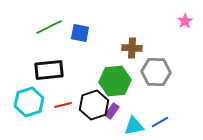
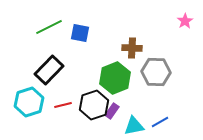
black rectangle: rotated 40 degrees counterclockwise
green hexagon: moved 3 px up; rotated 16 degrees counterclockwise
